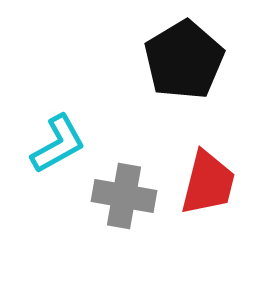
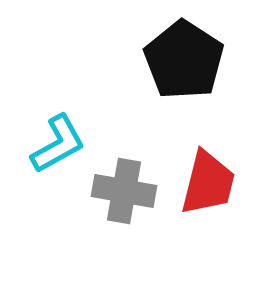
black pentagon: rotated 8 degrees counterclockwise
gray cross: moved 5 px up
